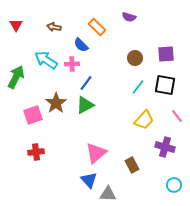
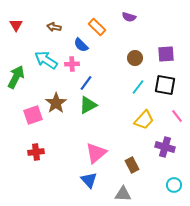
green triangle: moved 3 px right
gray triangle: moved 15 px right
